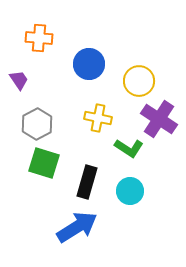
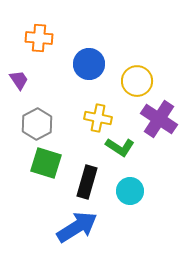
yellow circle: moved 2 px left
green L-shape: moved 9 px left, 1 px up
green square: moved 2 px right
